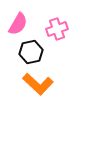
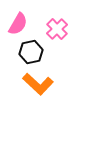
pink cross: rotated 25 degrees counterclockwise
